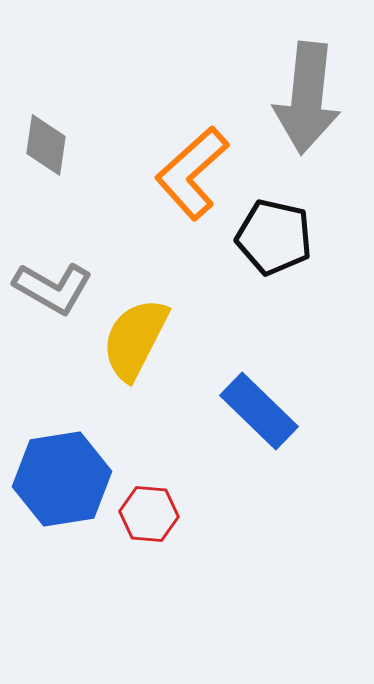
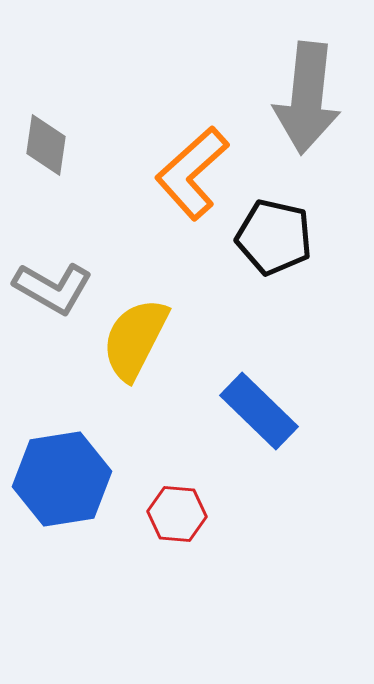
red hexagon: moved 28 px right
